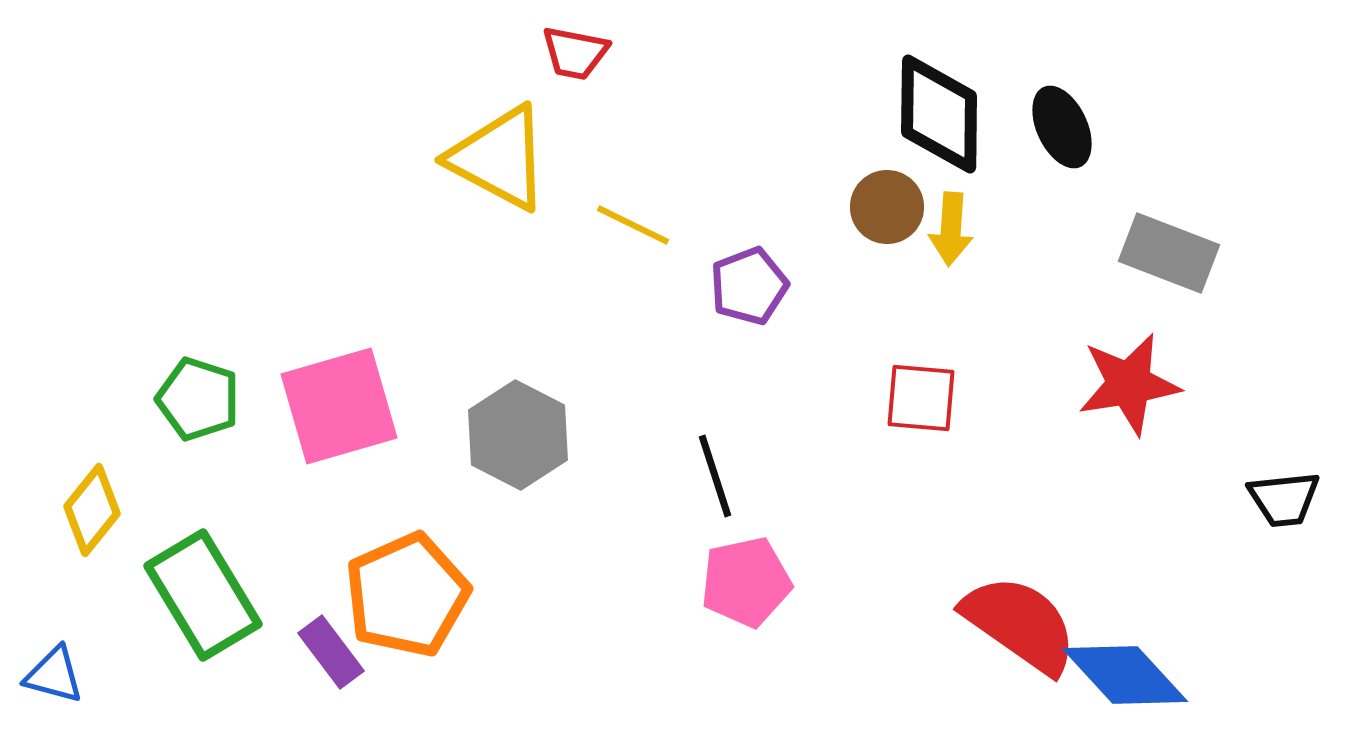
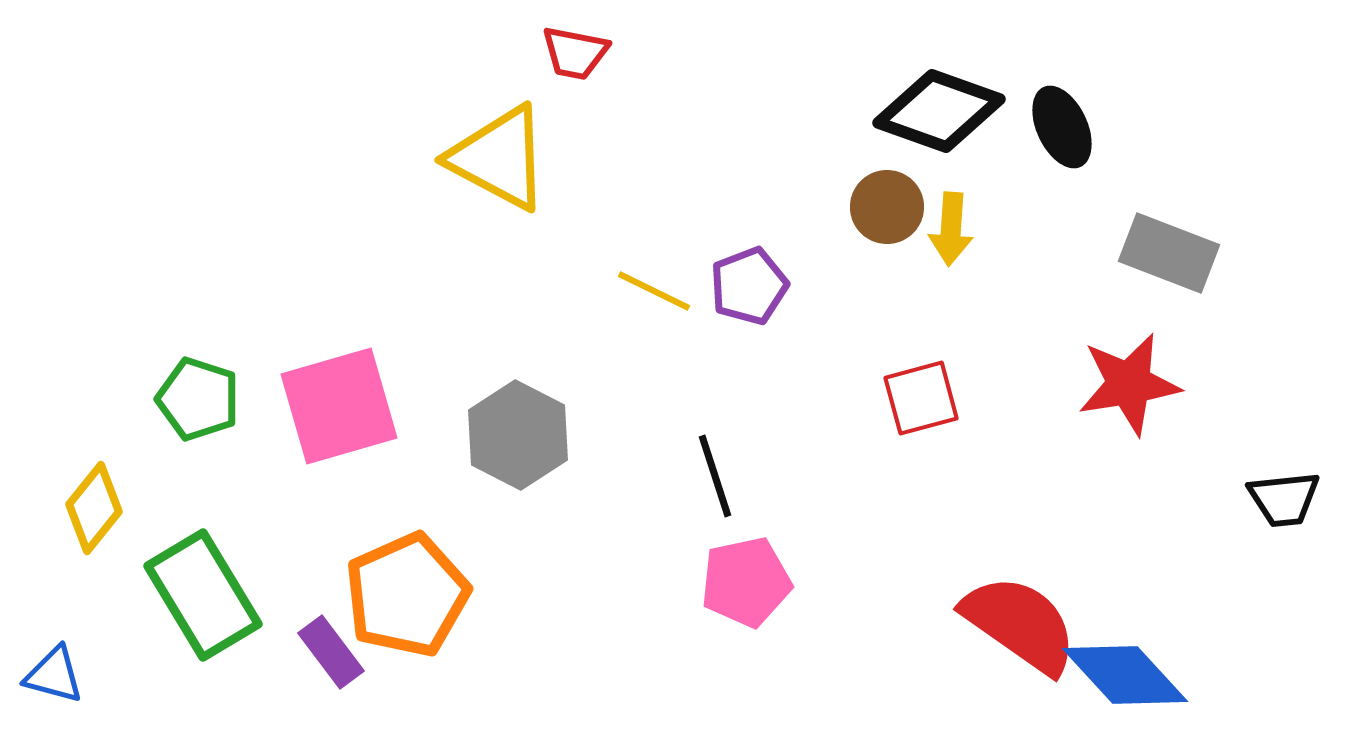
black diamond: moved 3 px up; rotated 71 degrees counterclockwise
yellow line: moved 21 px right, 66 px down
red square: rotated 20 degrees counterclockwise
yellow diamond: moved 2 px right, 2 px up
